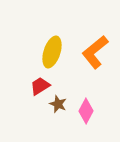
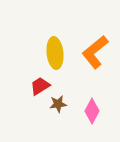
yellow ellipse: moved 3 px right, 1 px down; rotated 24 degrees counterclockwise
brown star: rotated 30 degrees counterclockwise
pink diamond: moved 6 px right
